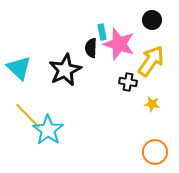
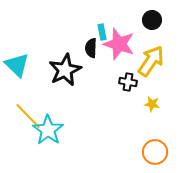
cyan triangle: moved 2 px left, 3 px up
